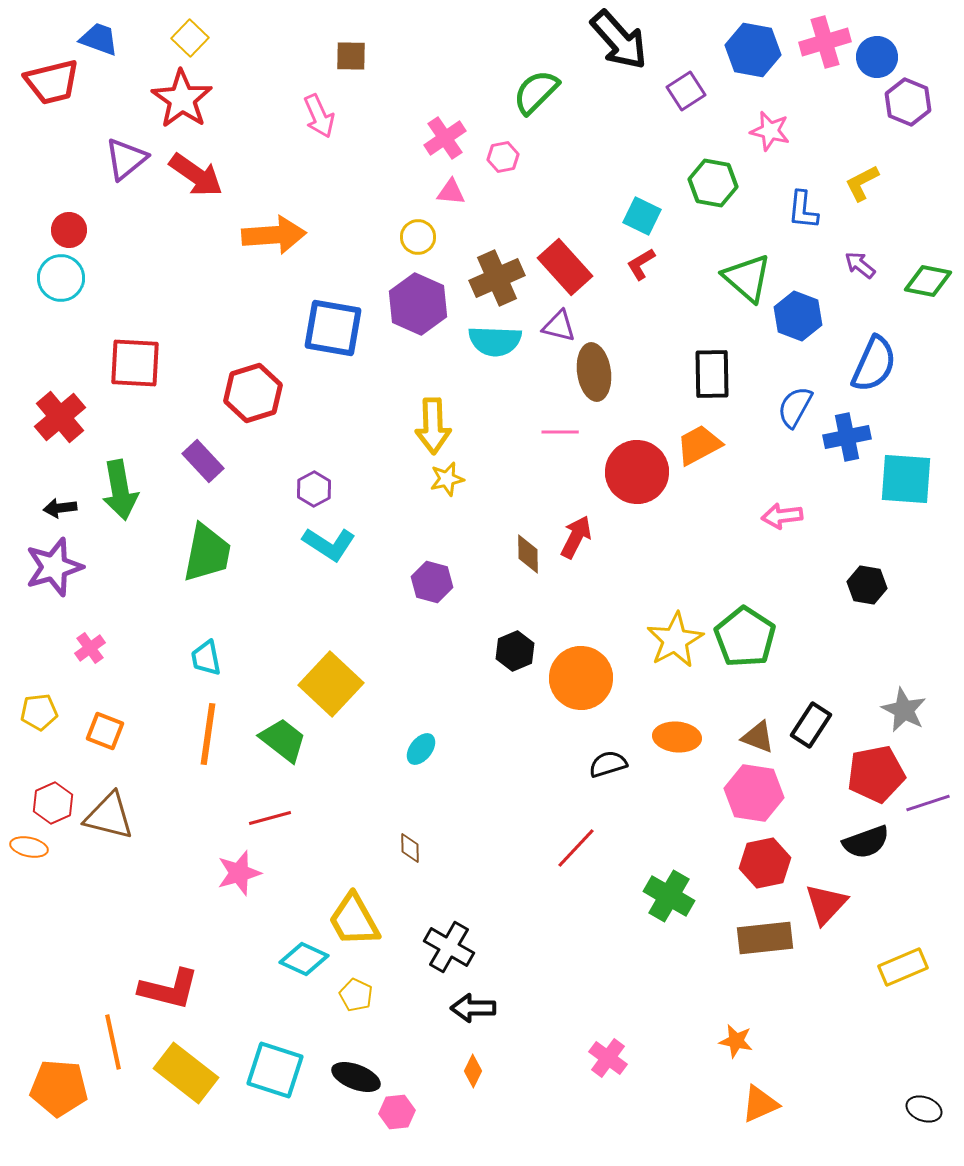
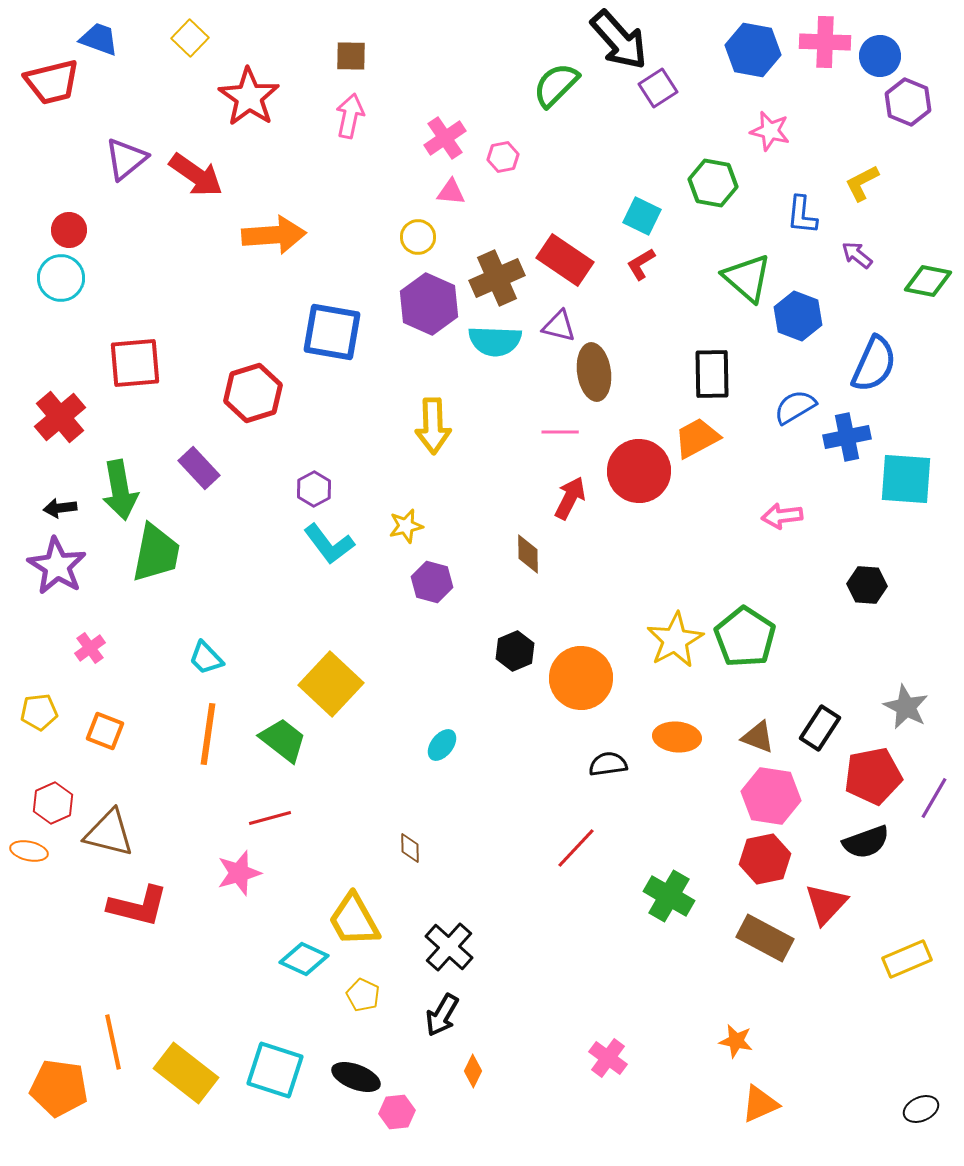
pink cross at (825, 42): rotated 18 degrees clockwise
blue circle at (877, 57): moved 3 px right, 1 px up
purple square at (686, 91): moved 28 px left, 3 px up
green semicircle at (536, 92): moved 20 px right, 7 px up
red star at (182, 99): moved 67 px right, 2 px up
pink arrow at (319, 116): moved 31 px right; rotated 144 degrees counterclockwise
blue L-shape at (803, 210): moved 1 px left, 5 px down
purple arrow at (860, 265): moved 3 px left, 10 px up
red rectangle at (565, 267): moved 7 px up; rotated 14 degrees counterclockwise
purple hexagon at (418, 304): moved 11 px right
blue square at (333, 328): moved 1 px left, 4 px down
red square at (135, 363): rotated 8 degrees counterclockwise
blue semicircle at (795, 407): rotated 30 degrees clockwise
orange trapezoid at (699, 445): moved 2 px left, 7 px up
purple rectangle at (203, 461): moved 4 px left, 7 px down
red circle at (637, 472): moved 2 px right, 1 px up
yellow star at (447, 479): moved 41 px left, 47 px down
red arrow at (576, 537): moved 6 px left, 39 px up
cyan L-shape at (329, 544): rotated 20 degrees clockwise
green trapezoid at (207, 553): moved 51 px left
purple star at (54, 567): moved 3 px right, 1 px up; rotated 24 degrees counterclockwise
black hexagon at (867, 585): rotated 6 degrees counterclockwise
cyan trapezoid at (206, 658): rotated 33 degrees counterclockwise
gray star at (904, 710): moved 2 px right, 3 px up
black rectangle at (811, 725): moved 9 px right, 3 px down
cyan ellipse at (421, 749): moved 21 px right, 4 px up
black semicircle at (608, 764): rotated 9 degrees clockwise
red pentagon at (876, 774): moved 3 px left, 2 px down
pink hexagon at (754, 793): moved 17 px right, 3 px down
purple line at (928, 803): moved 6 px right, 5 px up; rotated 42 degrees counterclockwise
brown triangle at (109, 816): moved 17 px down
orange ellipse at (29, 847): moved 4 px down
red hexagon at (765, 863): moved 4 px up
brown rectangle at (765, 938): rotated 34 degrees clockwise
black cross at (449, 947): rotated 12 degrees clockwise
yellow rectangle at (903, 967): moved 4 px right, 8 px up
red L-shape at (169, 989): moved 31 px left, 83 px up
yellow pentagon at (356, 995): moved 7 px right
black arrow at (473, 1008): moved 31 px left, 7 px down; rotated 60 degrees counterclockwise
orange pentagon at (59, 1088): rotated 4 degrees clockwise
black ellipse at (924, 1109): moved 3 px left; rotated 44 degrees counterclockwise
